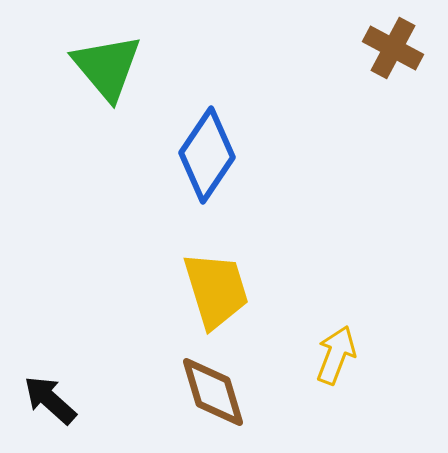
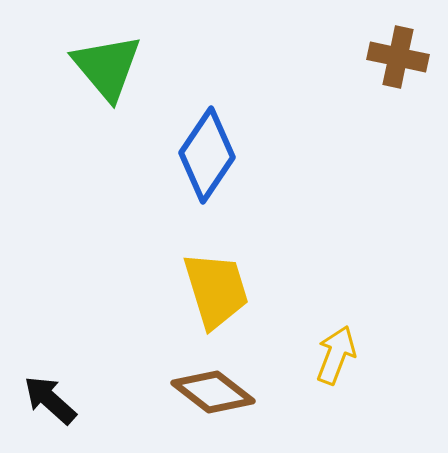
brown cross: moved 5 px right, 9 px down; rotated 16 degrees counterclockwise
brown diamond: rotated 36 degrees counterclockwise
